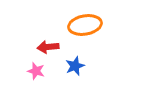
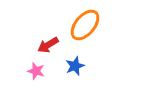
orange ellipse: rotated 40 degrees counterclockwise
red arrow: moved 2 px up; rotated 25 degrees counterclockwise
